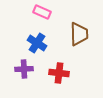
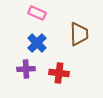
pink rectangle: moved 5 px left, 1 px down
blue cross: rotated 12 degrees clockwise
purple cross: moved 2 px right
